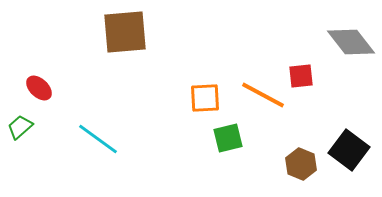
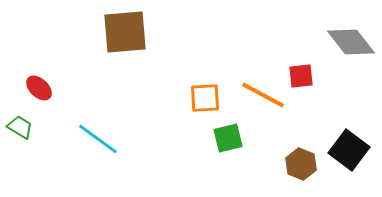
green trapezoid: rotated 72 degrees clockwise
